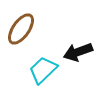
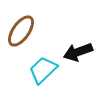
brown ellipse: moved 2 px down
